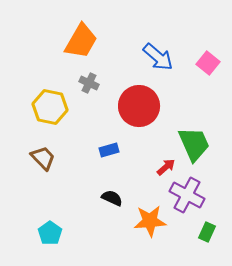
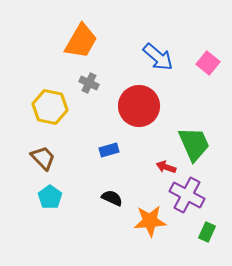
red arrow: rotated 120 degrees counterclockwise
cyan pentagon: moved 36 px up
